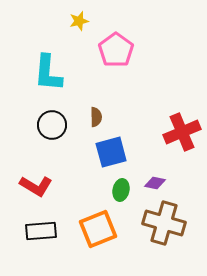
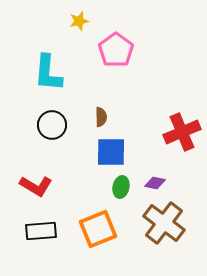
brown semicircle: moved 5 px right
blue square: rotated 16 degrees clockwise
green ellipse: moved 3 px up
brown cross: rotated 21 degrees clockwise
